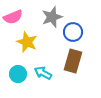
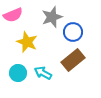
pink semicircle: moved 2 px up
brown rectangle: moved 1 px up; rotated 35 degrees clockwise
cyan circle: moved 1 px up
